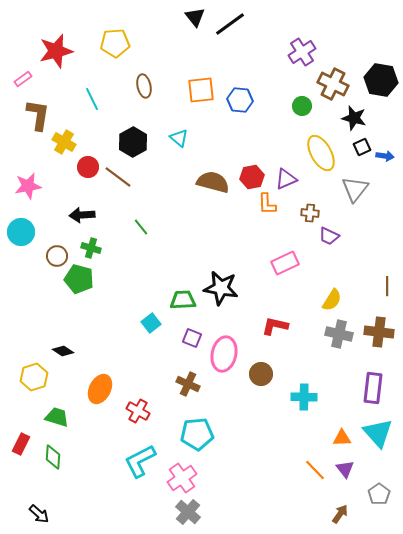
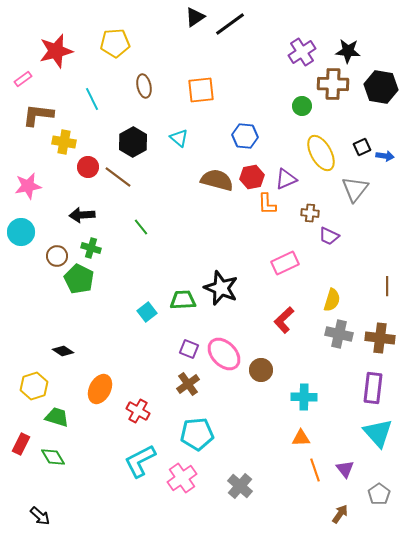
black triangle at (195, 17): rotated 35 degrees clockwise
black hexagon at (381, 80): moved 7 px down
brown cross at (333, 84): rotated 24 degrees counterclockwise
blue hexagon at (240, 100): moved 5 px right, 36 px down
brown L-shape at (38, 115): rotated 92 degrees counterclockwise
black star at (354, 118): moved 6 px left, 67 px up; rotated 10 degrees counterclockwise
yellow cross at (64, 142): rotated 20 degrees counterclockwise
brown semicircle at (213, 182): moved 4 px right, 2 px up
green pentagon at (79, 279): rotated 12 degrees clockwise
black star at (221, 288): rotated 12 degrees clockwise
yellow semicircle at (332, 300): rotated 15 degrees counterclockwise
cyan square at (151, 323): moved 4 px left, 11 px up
red L-shape at (275, 326): moved 9 px right, 6 px up; rotated 56 degrees counterclockwise
brown cross at (379, 332): moved 1 px right, 6 px down
purple square at (192, 338): moved 3 px left, 11 px down
pink ellipse at (224, 354): rotated 56 degrees counterclockwise
brown circle at (261, 374): moved 4 px up
yellow hexagon at (34, 377): moved 9 px down
brown cross at (188, 384): rotated 30 degrees clockwise
orange triangle at (342, 438): moved 41 px left
green diamond at (53, 457): rotated 35 degrees counterclockwise
orange line at (315, 470): rotated 25 degrees clockwise
gray cross at (188, 512): moved 52 px right, 26 px up
black arrow at (39, 514): moved 1 px right, 2 px down
